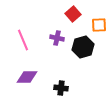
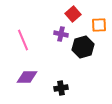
purple cross: moved 4 px right, 4 px up
black cross: rotated 16 degrees counterclockwise
